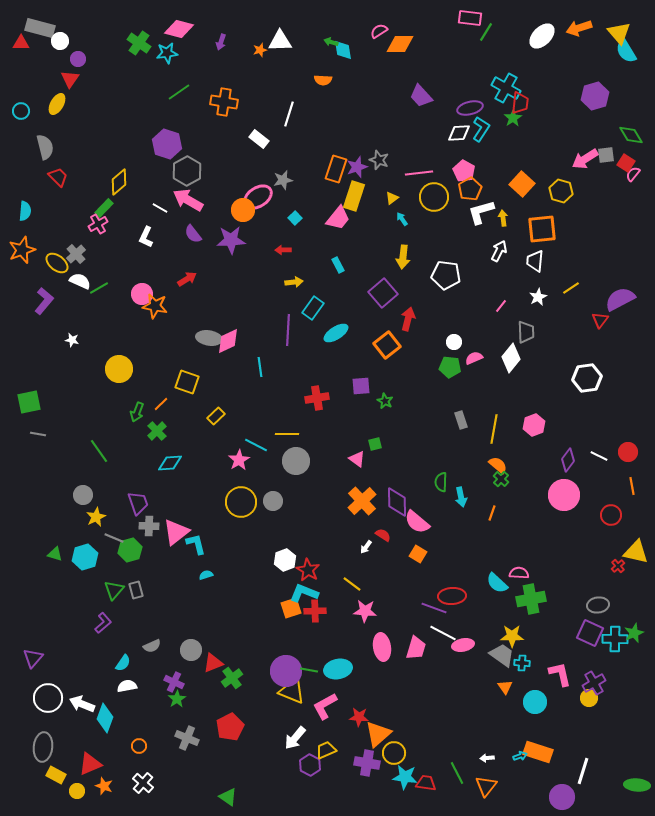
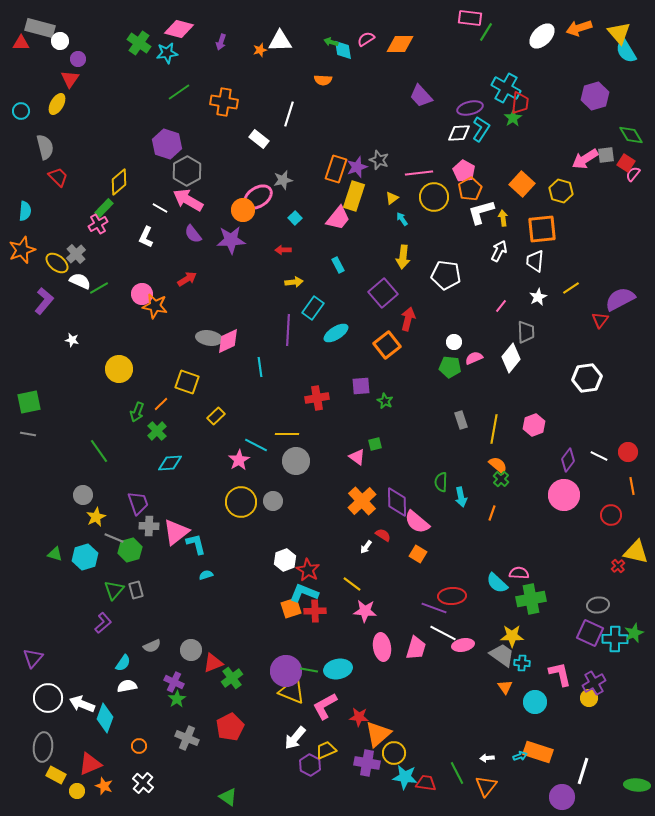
pink semicircle at (379, 31): moved 13 px left, 8 px down
gray line at (38, 434): moved 10 px left
pink triangle at (357, 459): moved 2 px up
